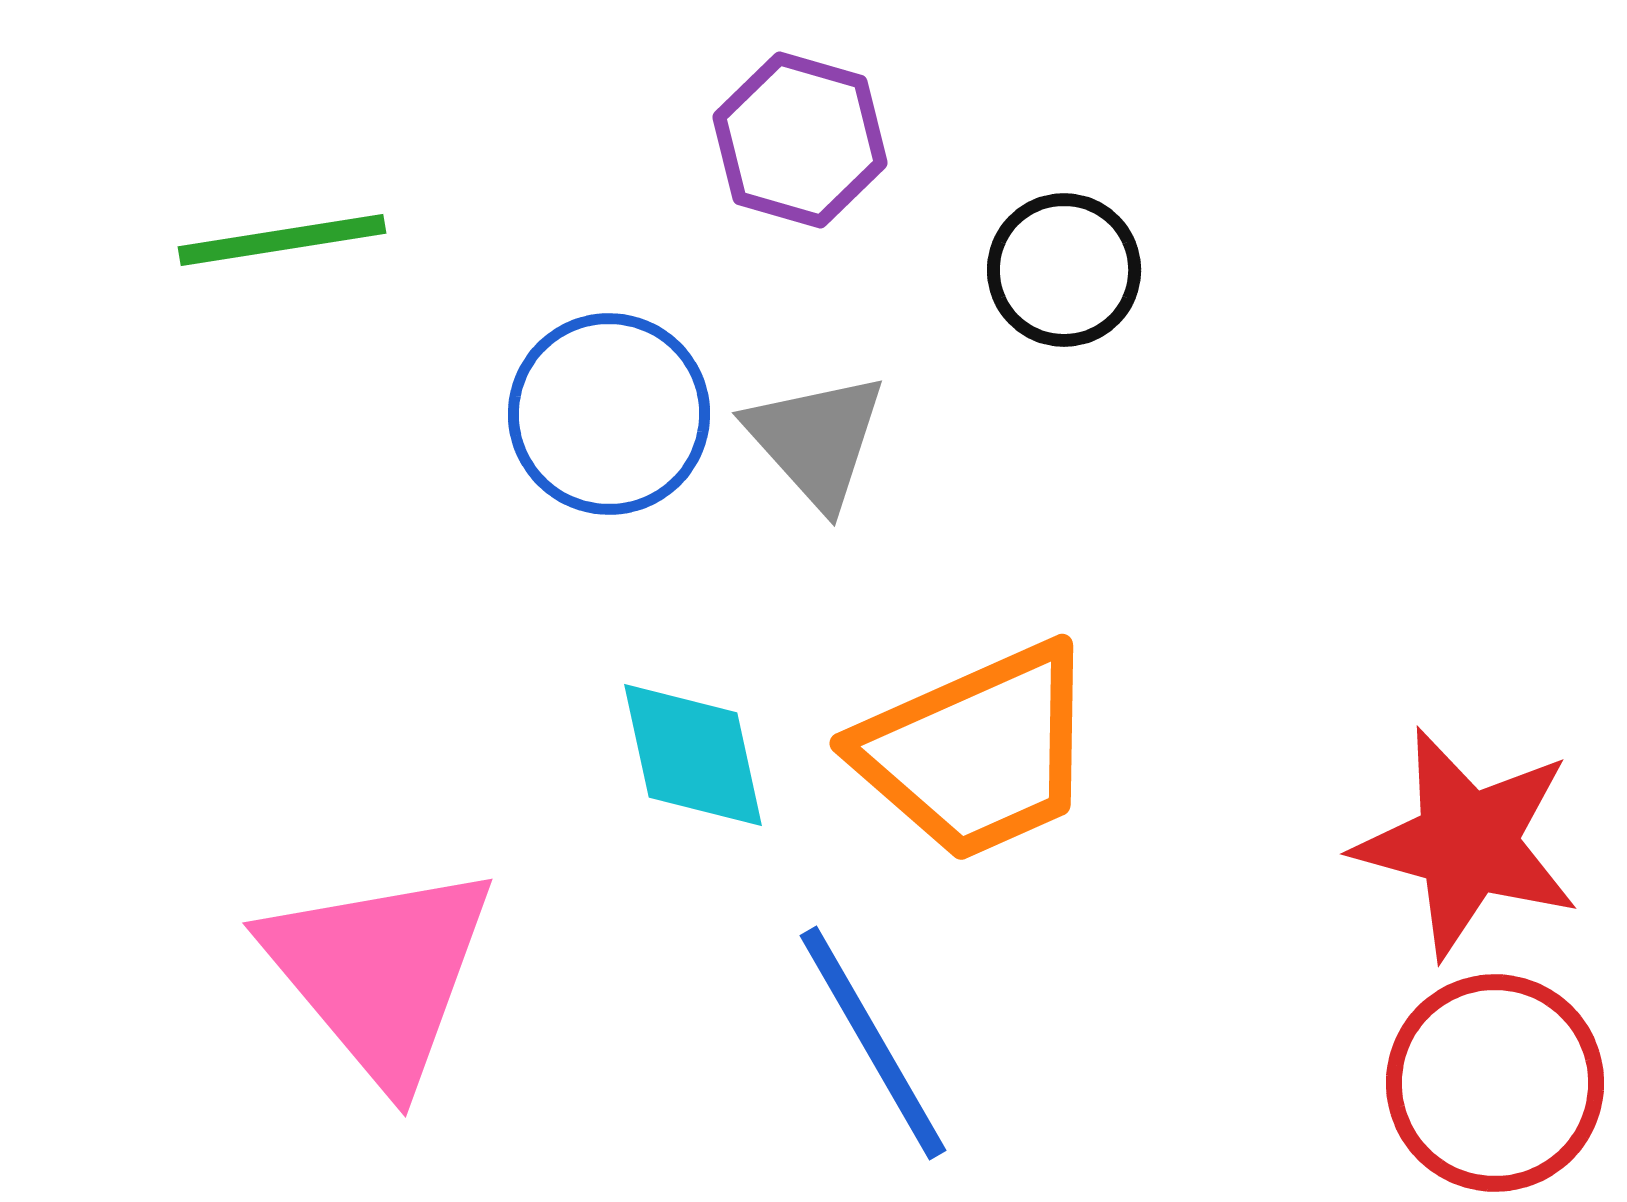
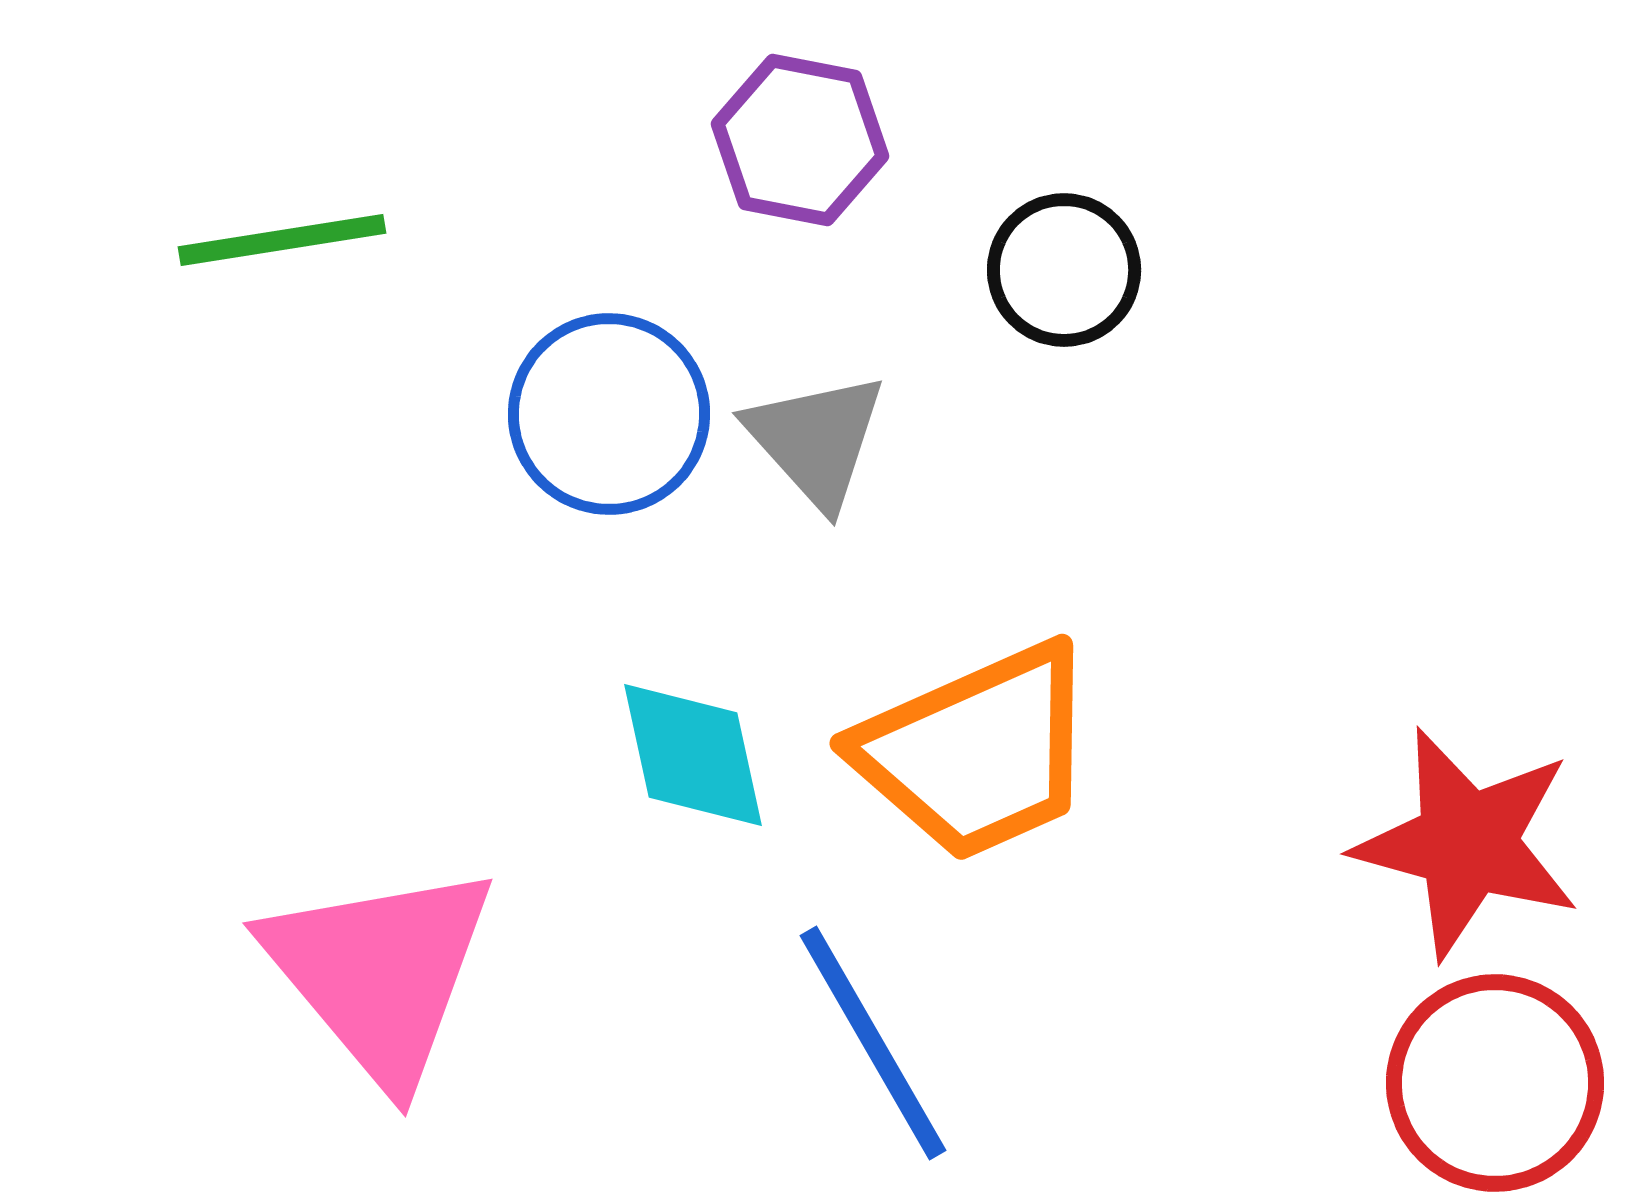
purple hexagon: rotated 5 degrees counterclockwise
